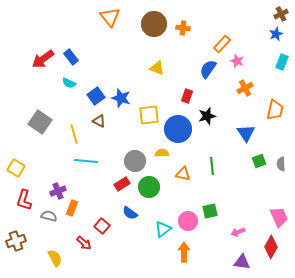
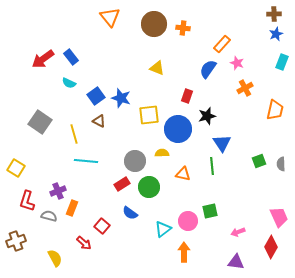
brown cross at (281, 14): moved 7 px left; rotated 24 degrees clockwise
pink star at (237, 61): moved 2 px down
blue triangle at (246, 133): moved 24 px left, 10 px down
red L-shape at (24, 200): moved 3 px right, 1 px down
purple triangle at (242, 262): moved 6 px left
